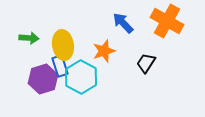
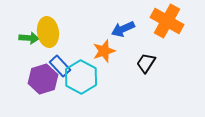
blue arrow: moved 6 px down; rotated 70 degrees counterclockwise
yellow ellipse: moved 15 px left, 13 px up
blue rectangle: rotated 25 degrees counterclockwise
